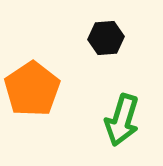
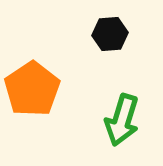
black hexagon: moved 4 px right, 4 px up
